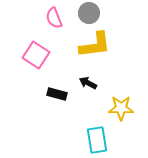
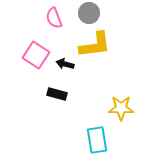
black arrow: moved 23 px left, 19 px up; rotated 12 degrees counterclockwise
